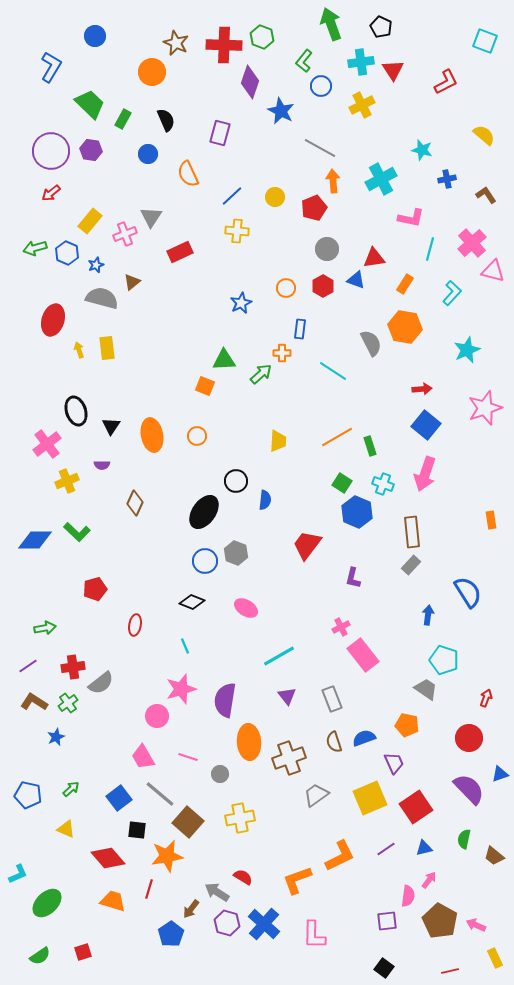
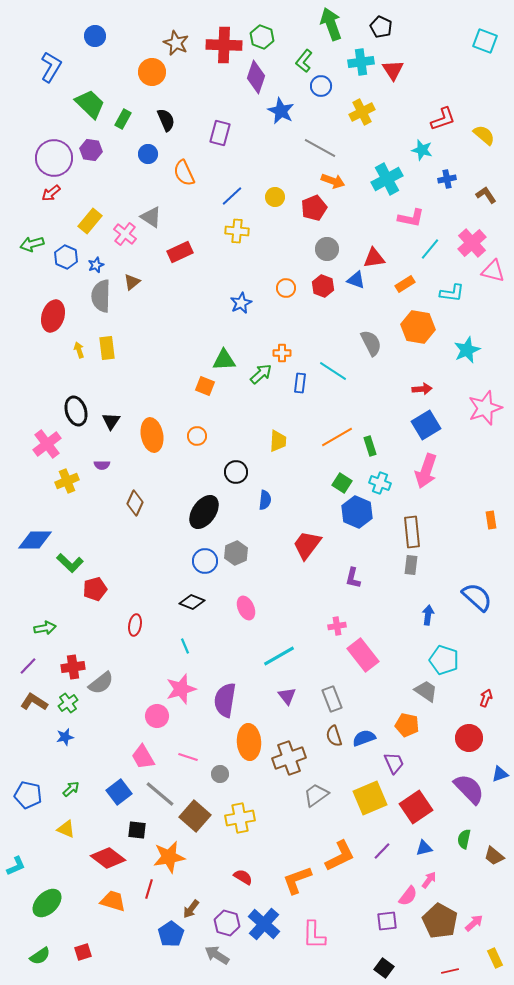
purple diamond at (250, 82): moved 6 px right, 5 px up
red L-shape at (446, 82): moved 3 px left, 37 px down; rotated 8 degrees clockwise
yellow cross at (362, 105): moved 7 px down
purple circle at (51, 151): moved 3 px right, 7 px down
orange semicircle at (188, 174): moved 4 px left, 1 px up
cyan cross at (381, 179): moved 6 px right
orange arrow at (333, 181): rotated 115 degrees clockwise
gray triangle at (151, 217): rotated 30 degrees counterclockwise
pink cross at (125, 234): rotated 30 degrees counterclockwise
green arrow at (35, 248): moved 3 px left, 4 px up
cyan line at (430, 249): rotated 25 degrees clockwise
blue hexagon at (67, 253): moved 1 px left, 4 px down
orange rectangle at (405, 284): rotated 24 degrees clockwise
red hexagon at (323, 286): rotated 10 degrees counterclockwise
cyan L-shape at (452, 293): rotated 55 degrees clockwise
gray semicircle at (102, 298): moved 1 px left, 2 px up; rotated 104 degrees counterclockwise
red ellipse at (53, 320): moved 4 px up
orange hexagon at (405, 327): moved 13 px right
blue rectangle at (300, 329): moved 54 px down
blue square at (426, 425): rotated 20 degrees clockwise
black triangle at (111, 426): moved 5 px up
pink arrow at (425, 474): moved 1 px right, 3 px up
black circle at (236, 481): moved 9 px up
cyan cross at (383, 484): moved 3 px left, 1 px up
green L-shape at (77, 532): moved 7 px left, 31 px down
gray hexagon at (236, 553): rotated 15 degrees clockwise
gray rectangle at (411, 565): rotated 36 degrees counterclockwise
blue semicircle at (468, 592): moved 9 px right, 5 px down; rotated 16 degrees counterclockwise
pink ellipse at (246, 608): rotated 35 degrees clockwise
pink cross at (341, 627): moved 4 px left, 1 px up; rotated 18 degrees clockwise
purple line at (28, 666): rotated 12 degrees counterclockwise
gray trapezoid at (426, 689): moved 2 px down
blue star at (56, 737): moved 9 px right; rotated 12 degrees clockwise
brown semicircle at (334, 742): moved 6 px up
blue square at (119, 798): moved 6 px up
brown square at (188, 822): moved 7 px right, 6 px up
purple line at (386, 849): moved 4 px left, 2 px down; rotated 12 degrees counterclockwise
orange star at (167, 856): moved 2 px right, 1 px down
red diamond at (108, 858): rotated 12 degrees counterclockwise
cyan L-shape at (18, 874): moved 2 px left, 8 px up
gray arrow at (217, 892): moved 63 px down
pink semicircle at (408, 896): rotated 30 degrees clockwise
pink arrow at (476, 925): moved 2 px left, 2 px up; rotated 114 degrees clockwise
